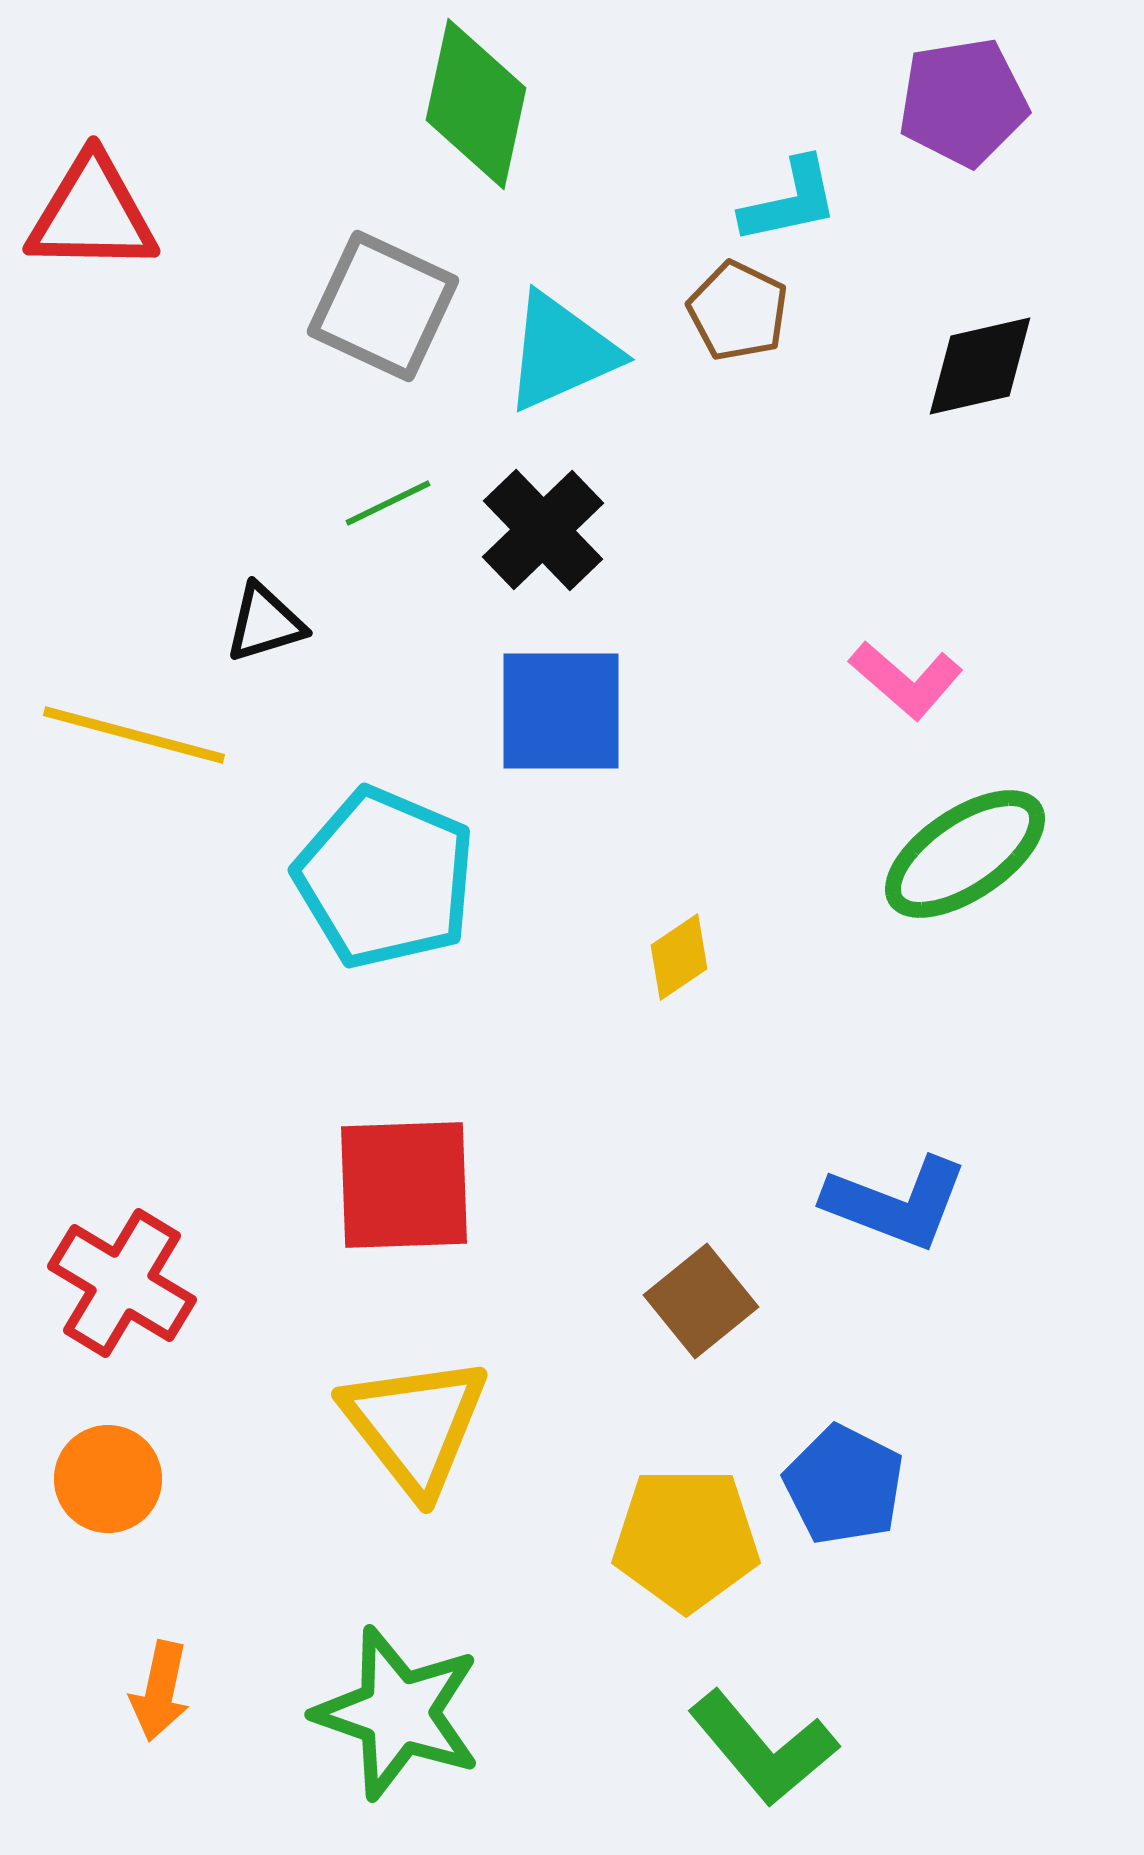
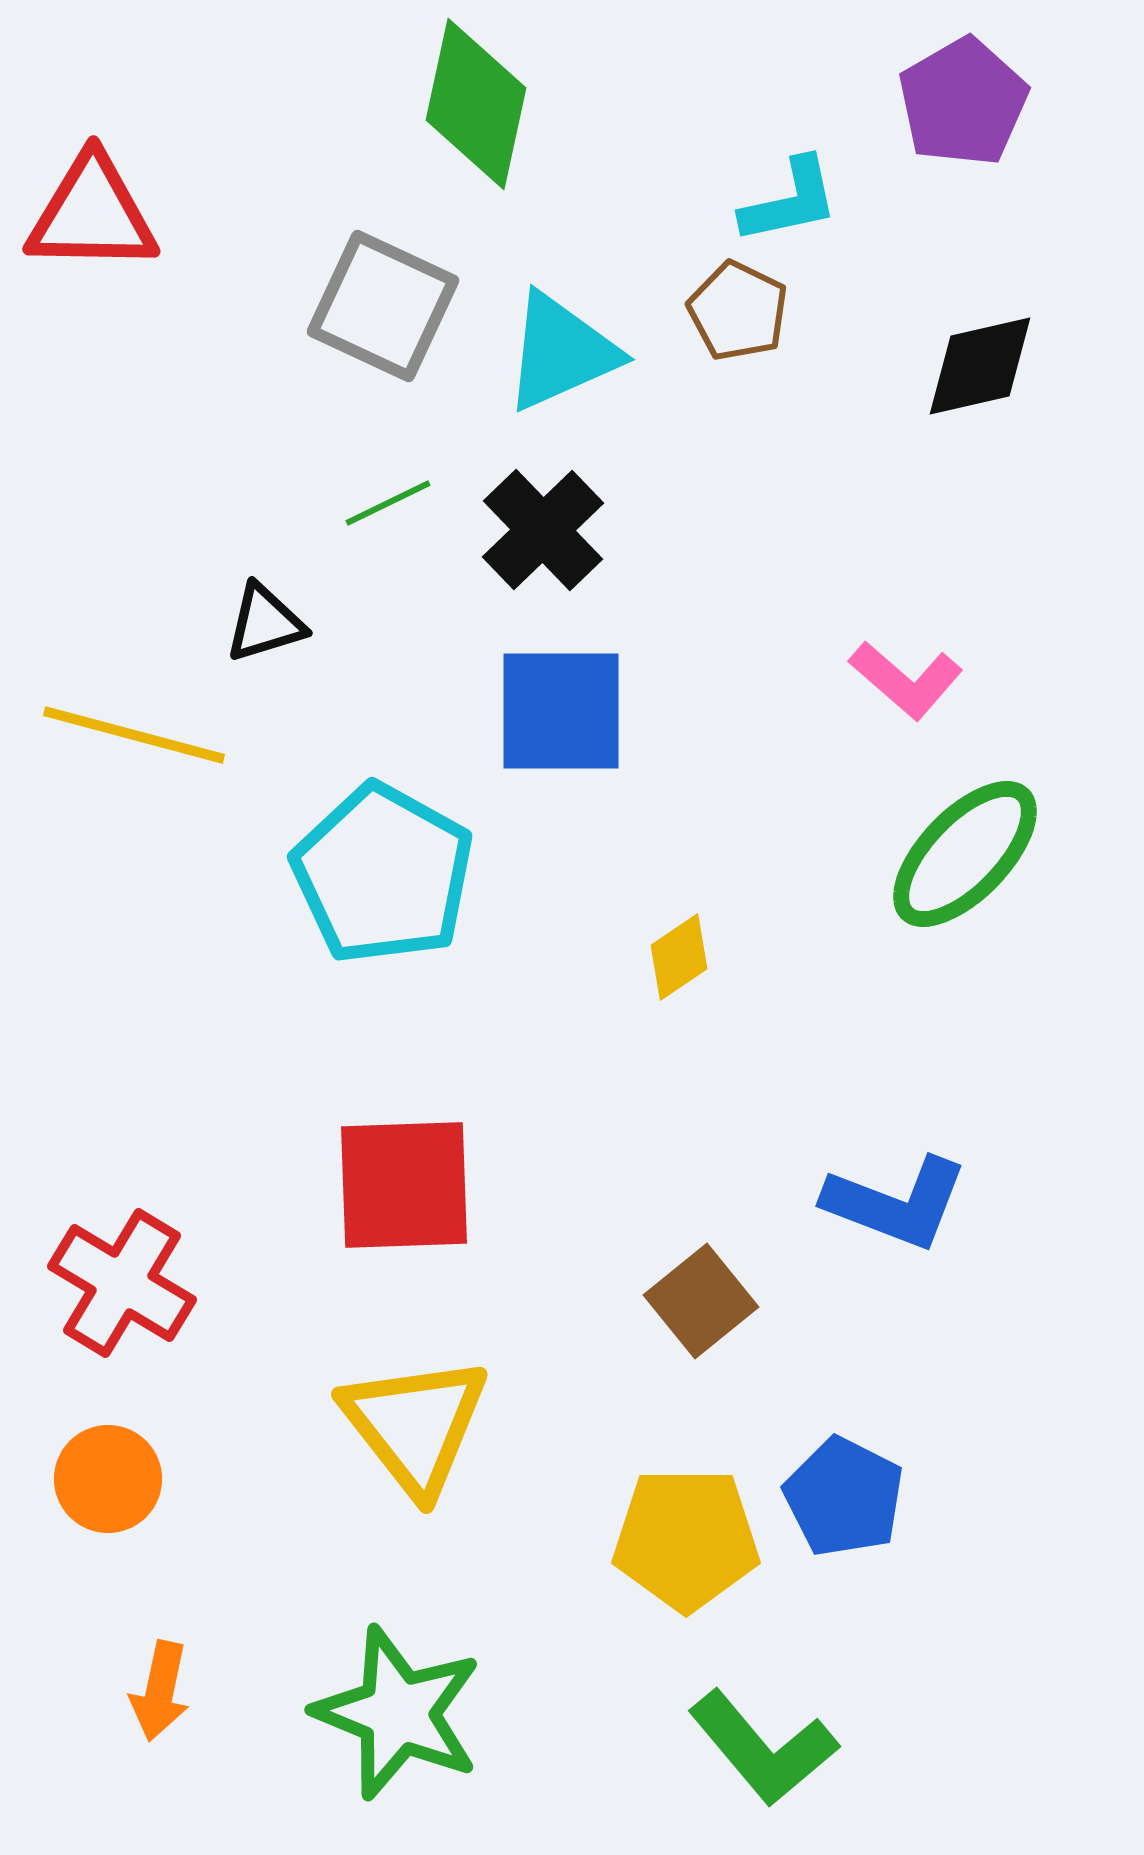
purple pentagon: rotated 21 degrees counterclockwise
green ellipse: rotated 12 degrees counterclockwise
cyan pentagon: moved 2 px left, 4 px up; rotated 6 degrees clockwise
blue pentagon: moved 12 px down
green star: rotated 3 degrees clockwise
